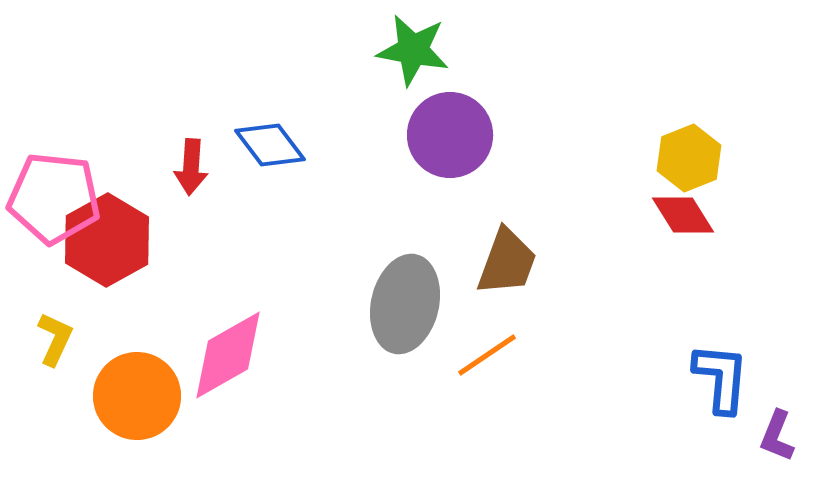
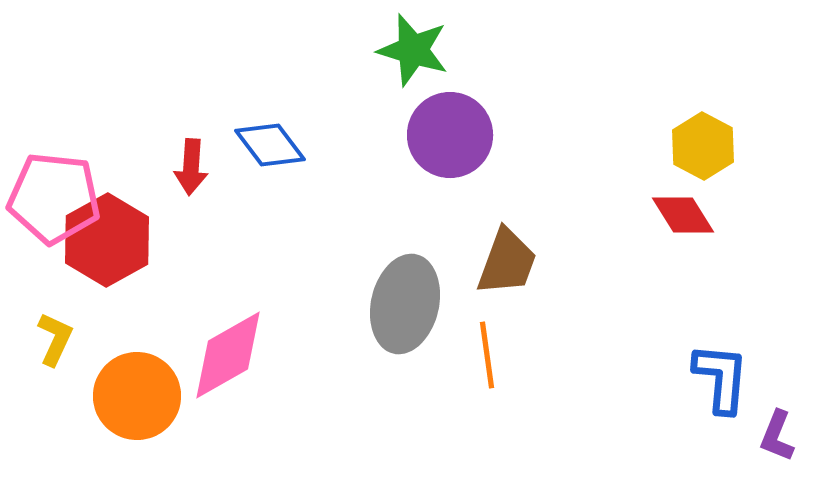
green star: rotated 6 degrees clockwise
yellow hexagon: moved 14 px right, 12 px up; rotated 10 degrees counterclockwise
orange line: rotated 64 degrees counterclockwise
